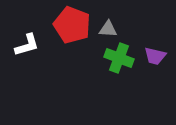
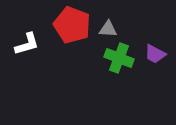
white L-shape: moved 1 px up
purple trapezoid: moved 2 px up; rotated 15 degrees clockwise
